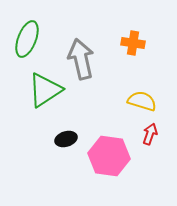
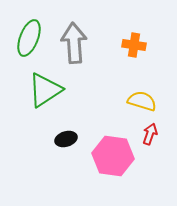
green ellipse: moved 2 px right, 1 px up
orange cross: moved 1 px right, 2 px down
gray arrow: moved 7 px left, 16 px up; rotated 9 degrees clockwise
pink hexagon: moved 4 px right
